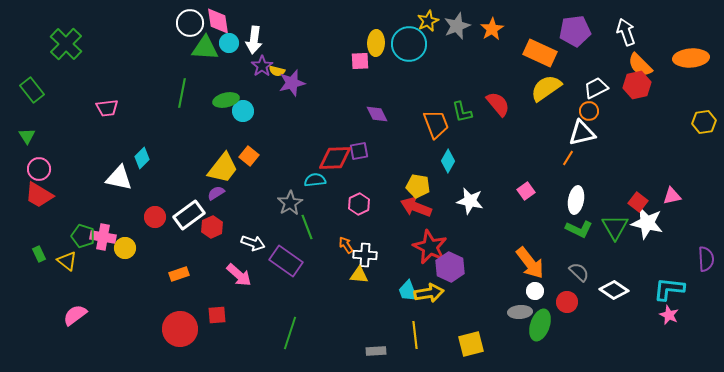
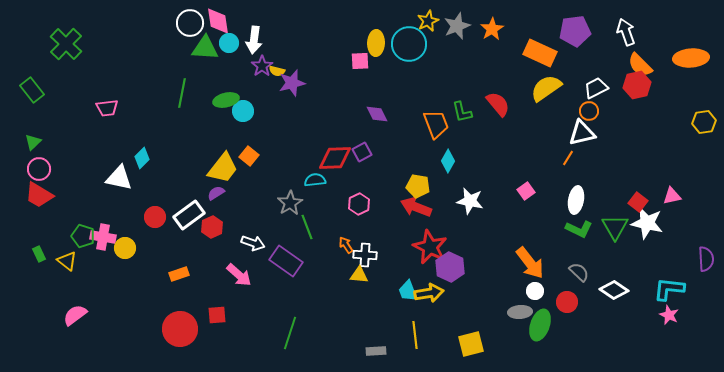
green triangle at (27, 136): moved 6 px right, 6 px down; rotated 18 degrees clockwise
purple square at (359, 151): moved 3 px right, 1 px down; rotated 18 degrees counterclockwise
